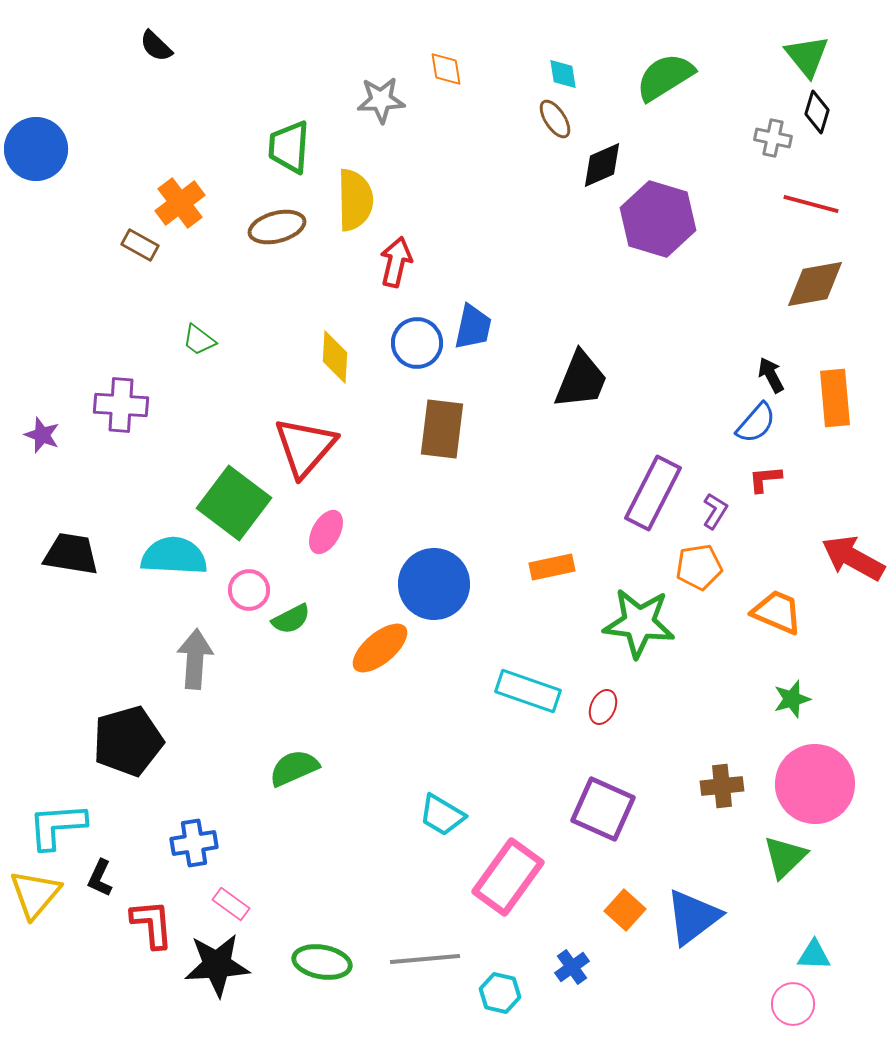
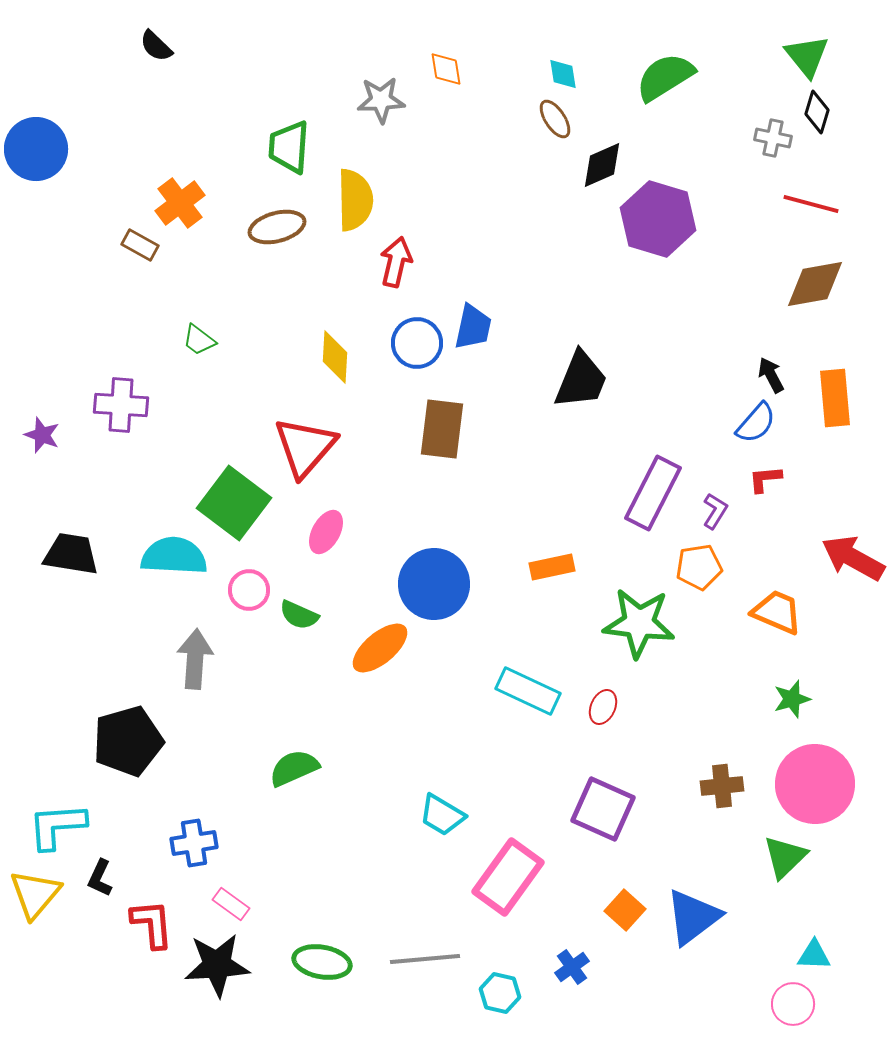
green semicircle at (291, 619): moved 8 px right, 4 px up; rotated 51 degrees clockwise
cyan rectangle at (528, 691): rotated 6 degrees clockwise
